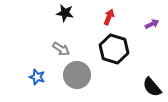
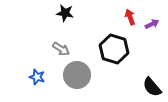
red arrow: moved 21 px right; rotated 42 degrees counterclockwise
